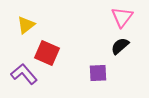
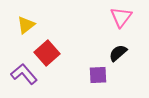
pink triangle: moved 1 px left
black semicircle: moved 2 px left, 7 px down
red square: rotated 25 degrees clockwise
purple square: moved 2 px down
